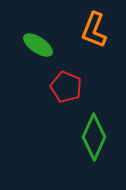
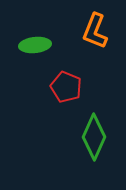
orange L-shape: moved 1 px right, 1 px down
green ellipse: moved 3 px left; rotated 40 degrees counterclockwise
